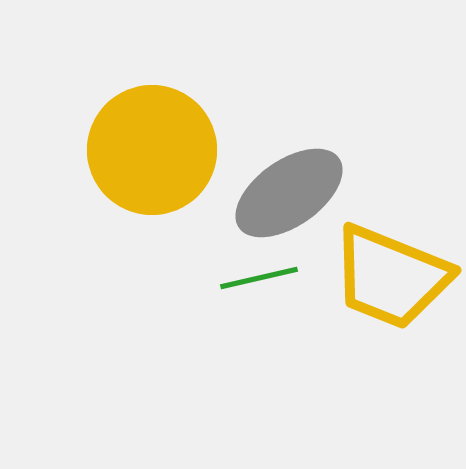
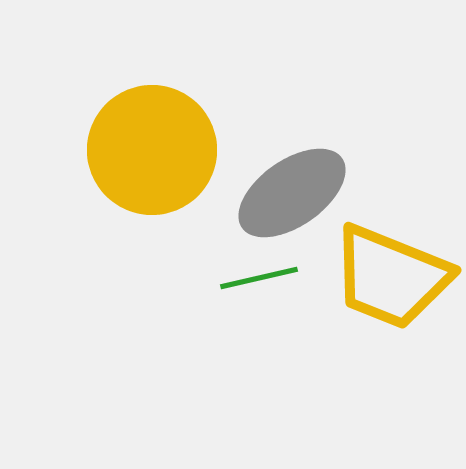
gray ellipse: moved 3 px right
